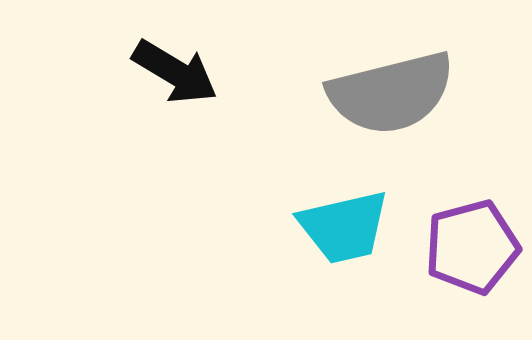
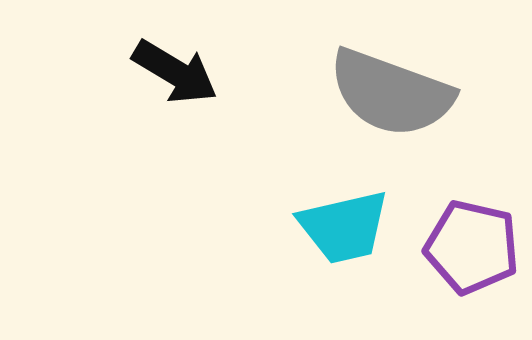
gray semicircle: rotated 34 degrees clockwise
purple pentagon: rotated 28 degrees clockwise
